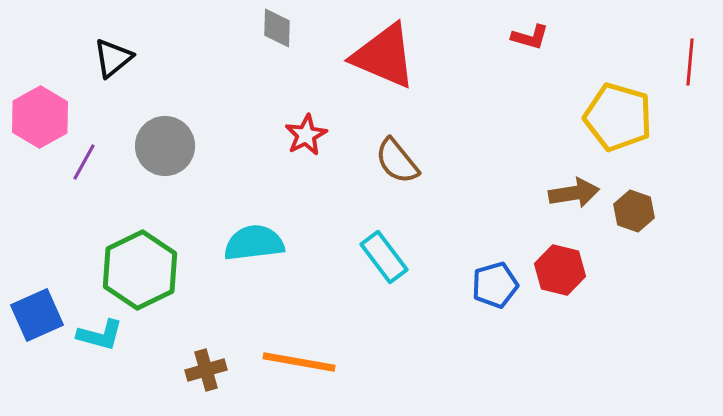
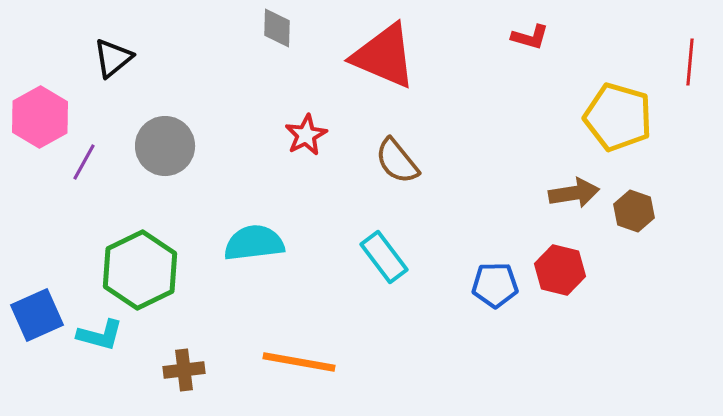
blue pentagon: rotated 15 degrees clockwise
brown cross: moved 22 px left; rotated 9 degrees clockwise
